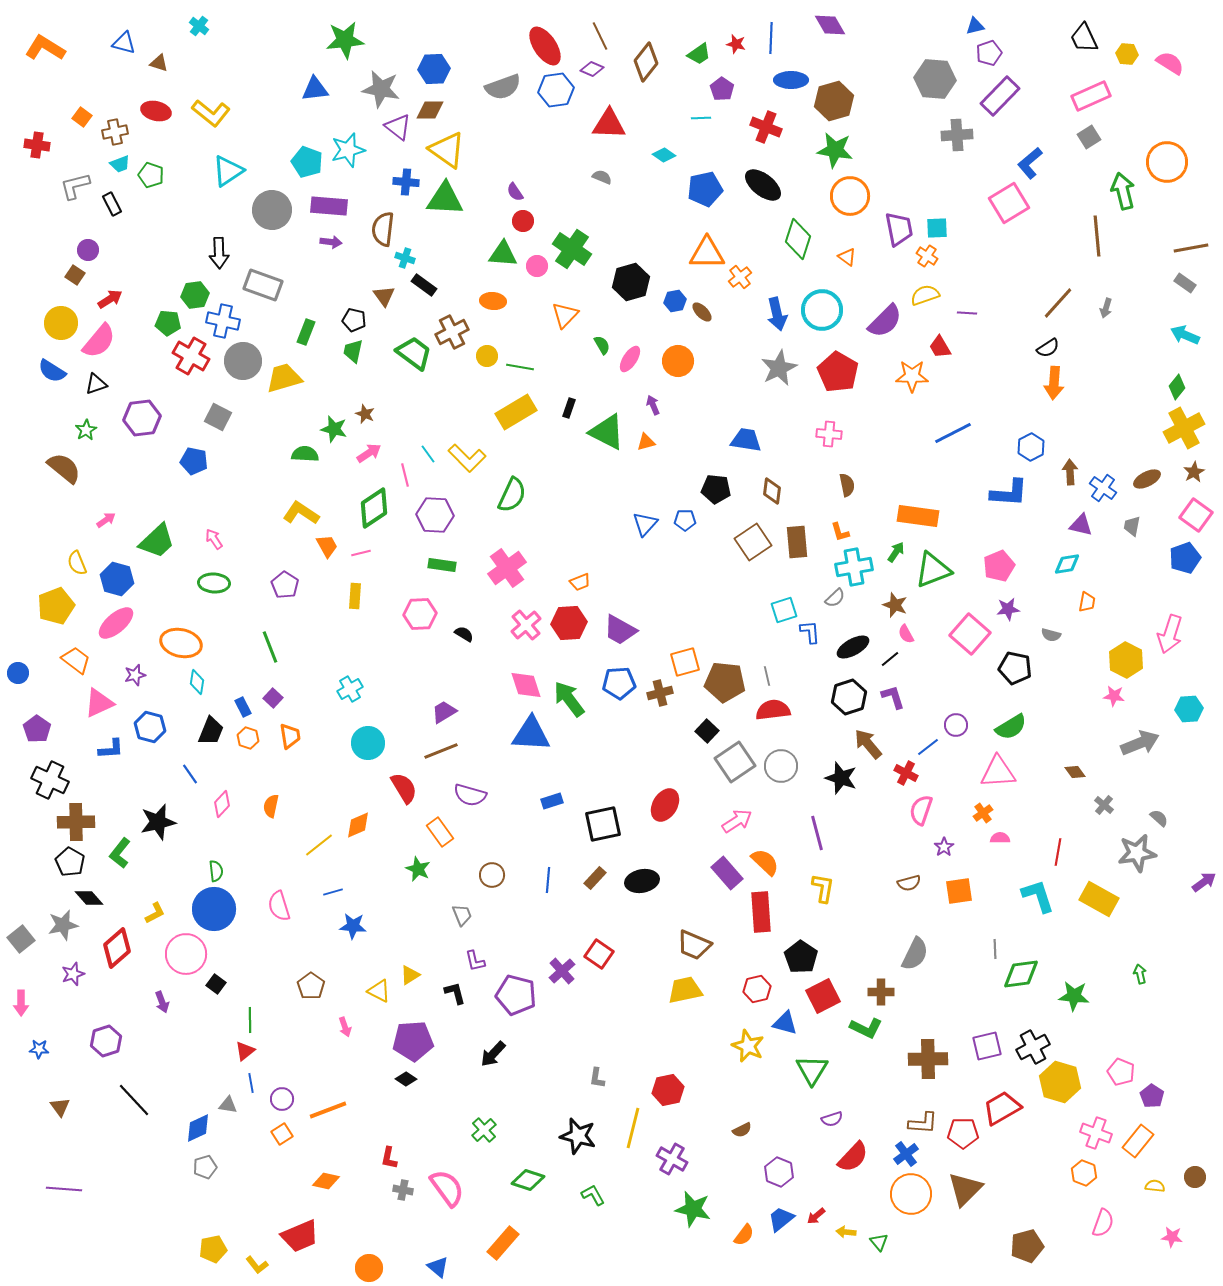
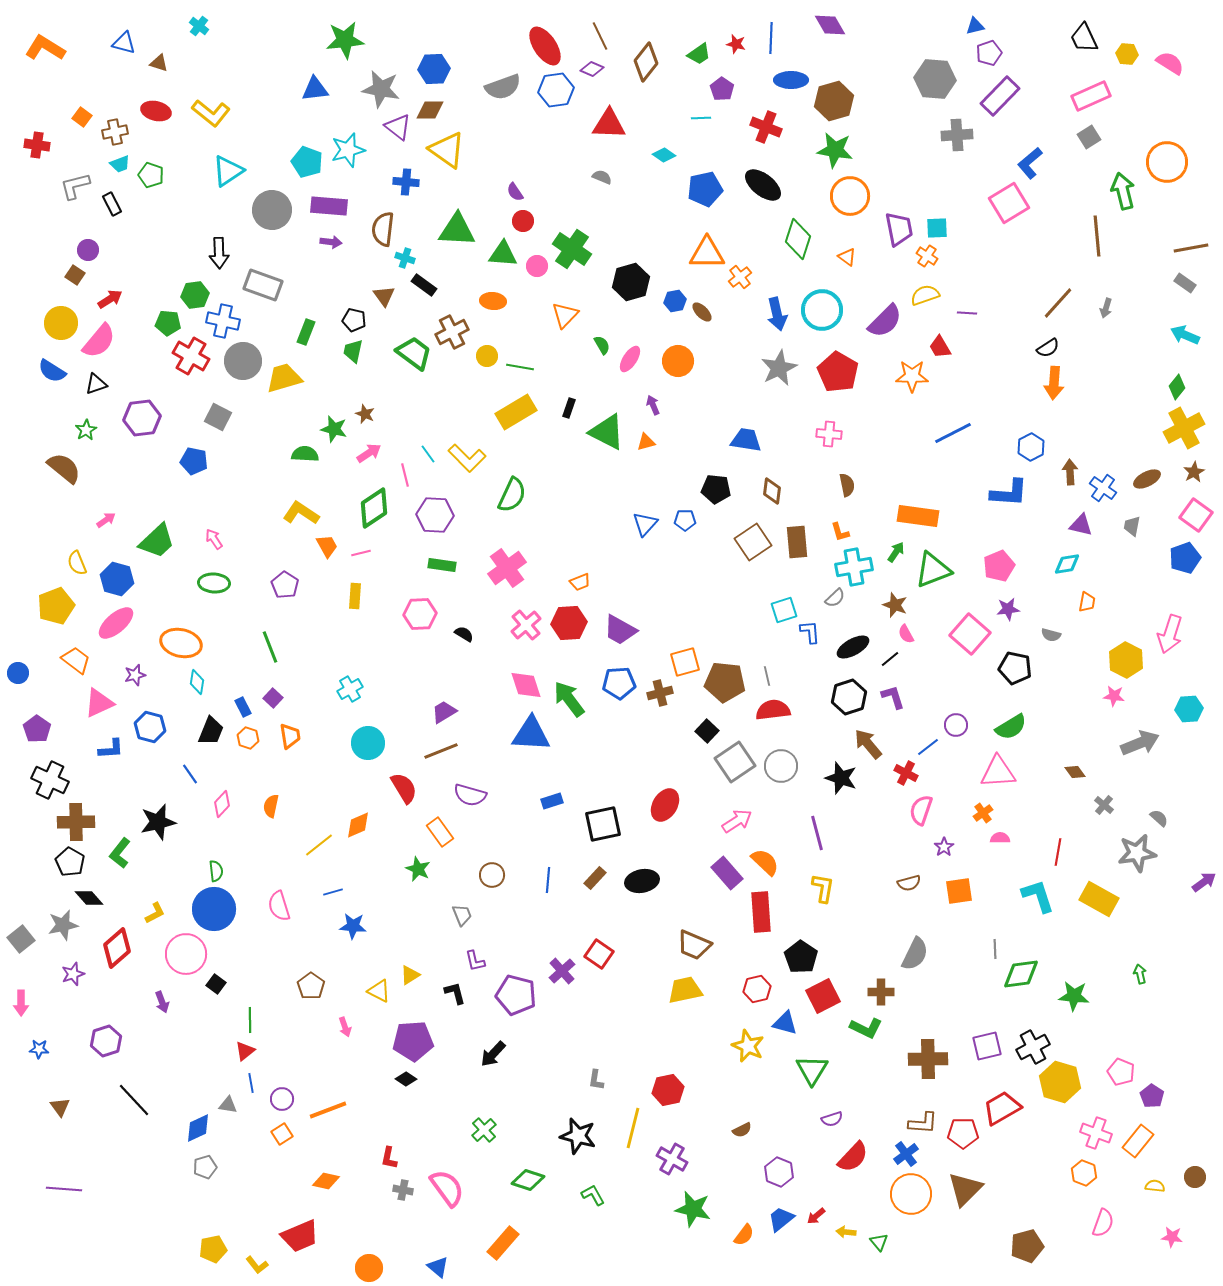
green triangle at (445, 199): moved 12 px right, 31 px down
gray L-shape at (597, 1078): moved 1 px left, 2 px down
